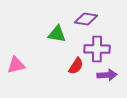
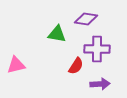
purple arrow: moved 7 px left, 9 px down
